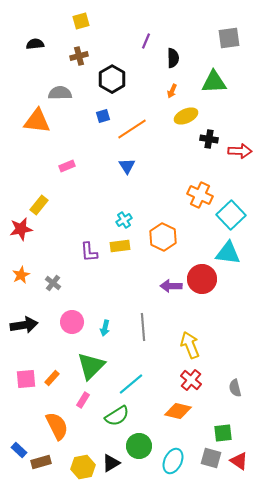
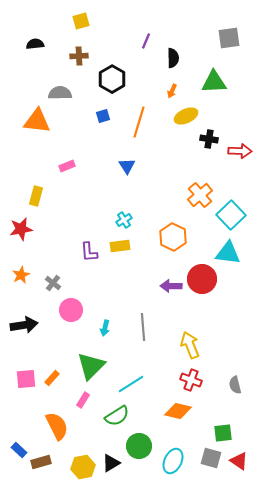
brown cross at (79, 56): rotated 12 degrees clockwise
orange line at (132, 129): moved 7 px right, 7 px up; rotated 40 degrees counterclockwise
orange cross at (200, 195): rotated 25 degrees clockwise
yellow rectangle at (39, 205): moved 3 px left, 9 px up; rotated 24 degrees counterclockwise
orange hexagon at (163, 237): moved 10 px right
pink circle at (72, 322): moved 1 px left, 12 px up
red cross at (191, 380): rotated 20 degrees counterclockwise
cyan line at (131, 384): rotated 8 degrees clockwise
gray semicircle at (235, 388): moved 3 px up
